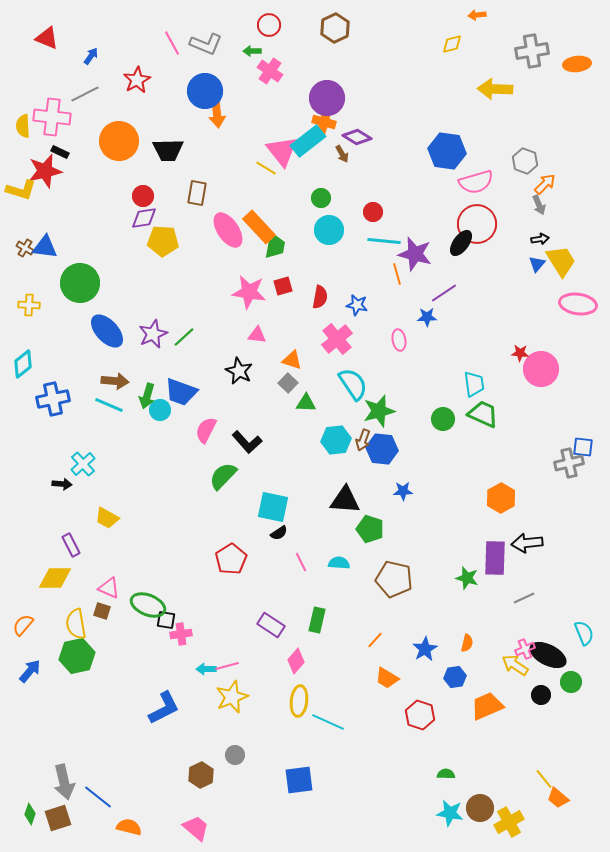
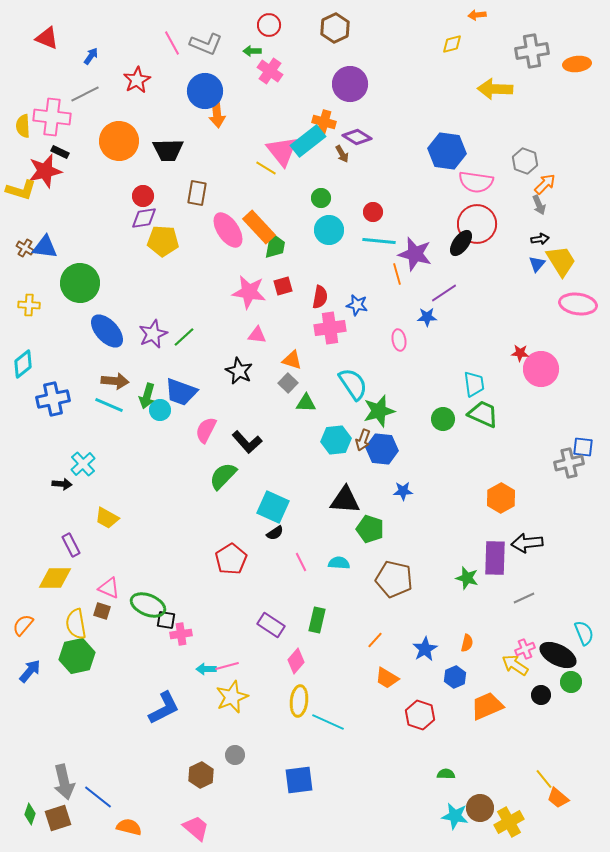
purple circle at (327, 98): moved 23 px right, 14 px up
pink semicircle at (476, 182): rotated 24 degrees clockwise
cyan line at (384, 241): moved 5 px left
pink cross at (337, 339): moved 7 px left, 11 px up; rotated 32 degrees clockwise
cyan square at (273, 507): rotated 12 degrees clockwise
black semicircle at (279, 533): moved 4 px left
black ellipse at (548, 655): moved 10 px right
blue hexagon at (455, 677): rotated 15 degrees counterclockwise
cyan star at (450, 813): moved 5 px right, 3 px down
